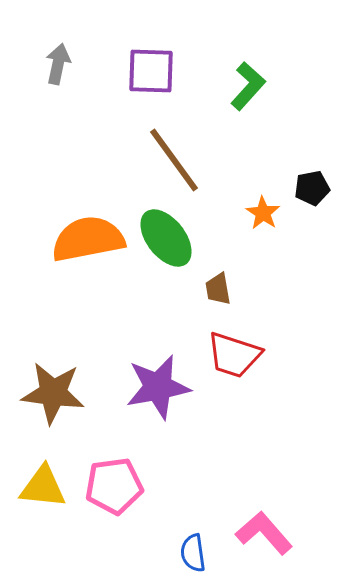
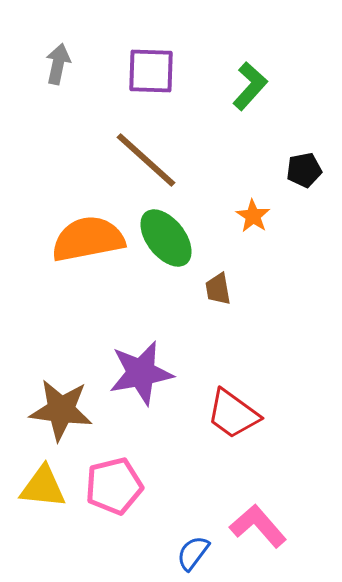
green L-shape: moved 2 px right
brown line: moved 28 px left; rotated 12 degrees counterclockwise
black pentagon: moved 8 px left, 18 px up
orange star: moved 10 px left, 3 px down
red trapezoid: moved 1 px left, 59 px down; rotated 18 degrees clockwise
purple star: moved 17 px left, 14 px up
brown star: moved 8 px right, 17 px down
pink pentagon: rotated 6 degrees counterclockwise
pink L-shape: moved 6 px left, 7 px up
blue semicircle: rotated 45 degrees clockwise
